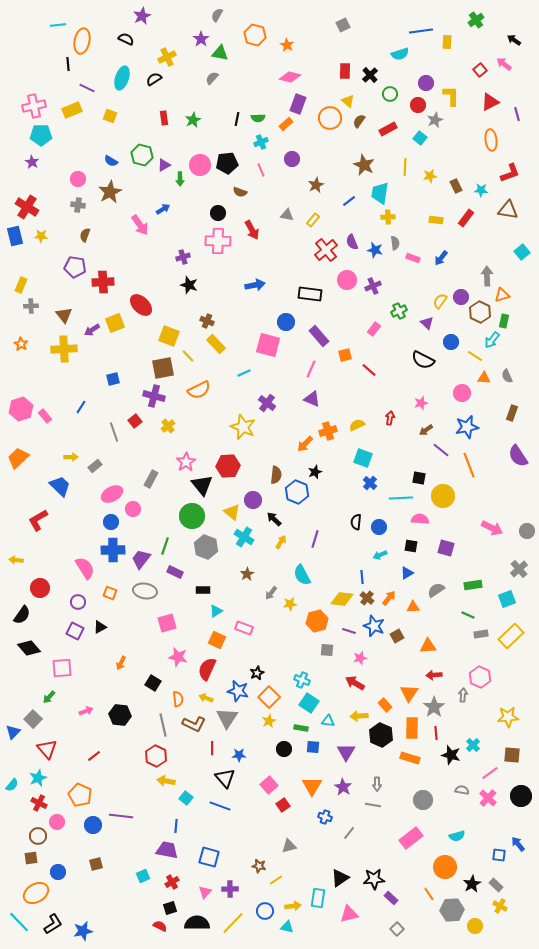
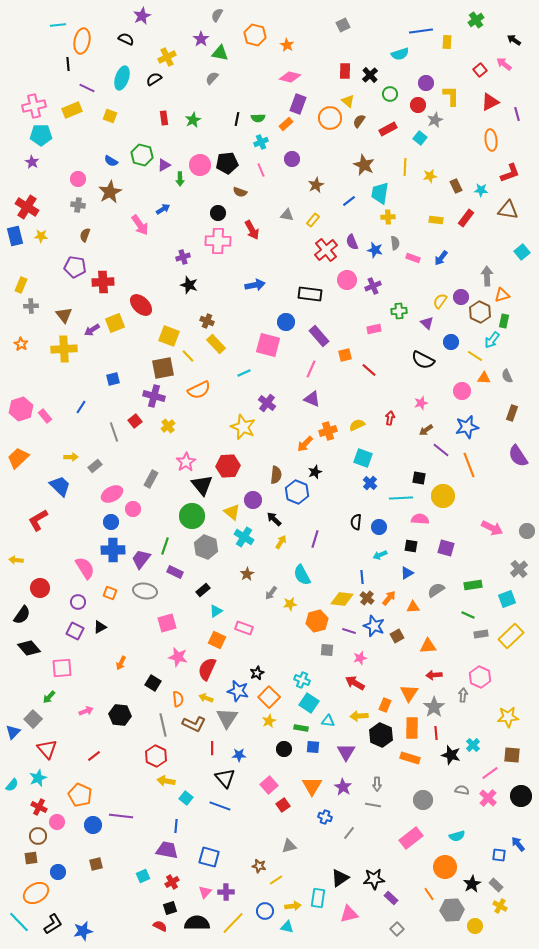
green cross at (399, 311): rotated 21 degrees clockwise
pink rectangle at (374, 329): rotated 40 degrees clockwise
pink circle at (462, 393): moved 2 px up
black rectangle at (203, 590): rotated 40 degrees counterclockwise
orange rectangle at (385, 705): rotated 64 degrees clockwise
red cross at (39, 803): moved 4 px down
purple cross at (230, 889): moved 4 px left, 3 px down
